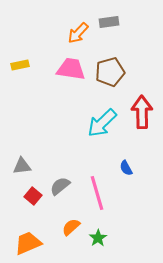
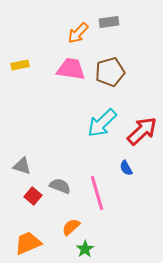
red arrow: moved 19 px down; rotated 48 degrees clockwise
gray triangle: rotated 24 degrees clockwise
gray semicircle: rotated 60 degrees clockwise
green star: moved 13 px left, 11 px down
